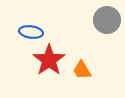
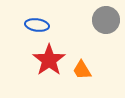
gray circle: moved 1 px left
blue ellipse: moved 6 px right, 7 px up
